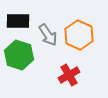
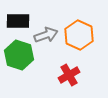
gray arrow: moved 2 px left; rotated 75 degrees counterclockwise
